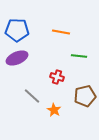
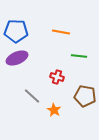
blue pentagon: moved 1 px left, 1 px down
brown pentagon: rotated 25 degrees clockwise
